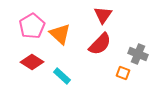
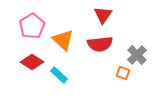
orange triangle: moved 3 px right, 6 px down
red semicircle: rotated 40 degrees clockwise
gray cross: moved 1 px left, 1 px down; rotated 24 degrees clockwise
cyan rectangle: moved 3 px left, 1 px up
